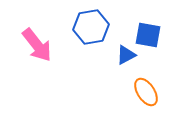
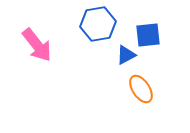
blue hexagon: moved 7 px right, 3 px up
blue square: rotated 16 degrees counterclockwise
orange ellipse: moved 5 px left, 3 px up
